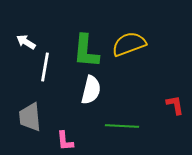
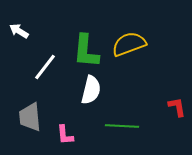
white arrow: moved 7 px left, 11 px up
white line: rotated 28 degrees clockwise
red L-shape: moved 2 px right, 2 px down
pink L-shape: moved 6 px up
